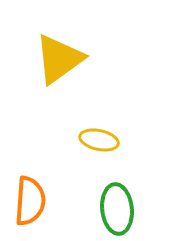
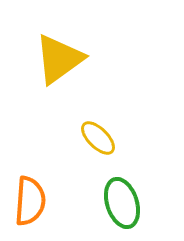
yellow ellipse: moved 1 px left, 2 px up; rotated 33 degrees clockwise
green ellipse: moved 5 px right, 6 px up; rotated 12 degrees counterclockwise
